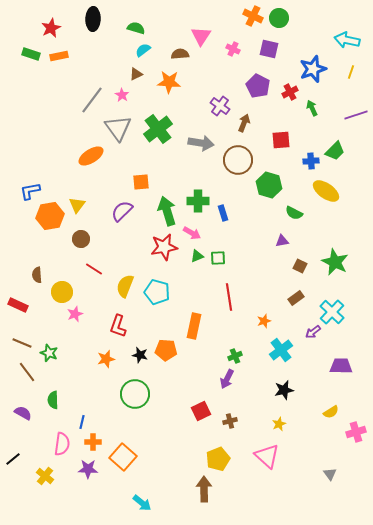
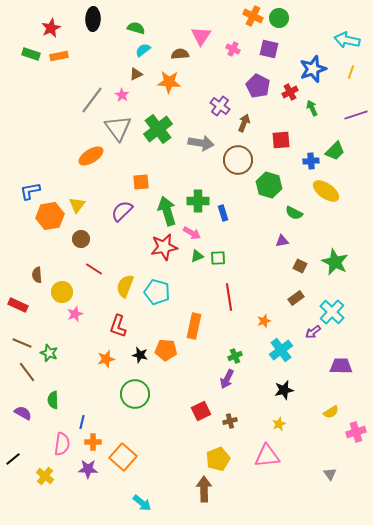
pink triangle at (267, 456): rotated 48 degrees counterclockwise
